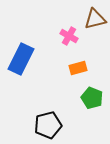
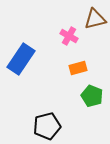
blue rectangle: rotated 8 degrees clockwise
green pentagon: moved 2 px up
black pentagon: moved 1 px left, 1 px down
